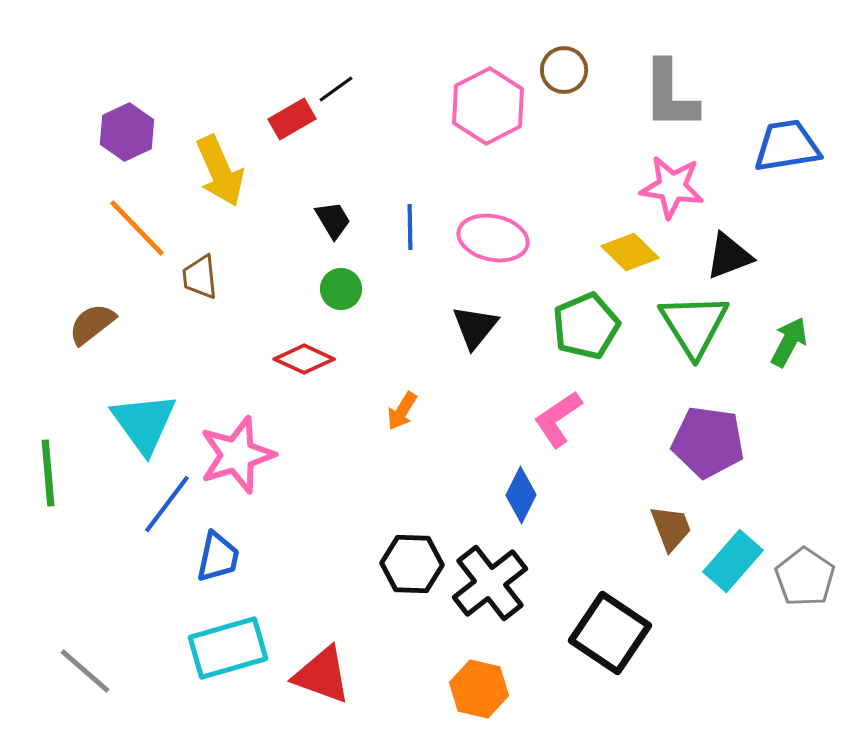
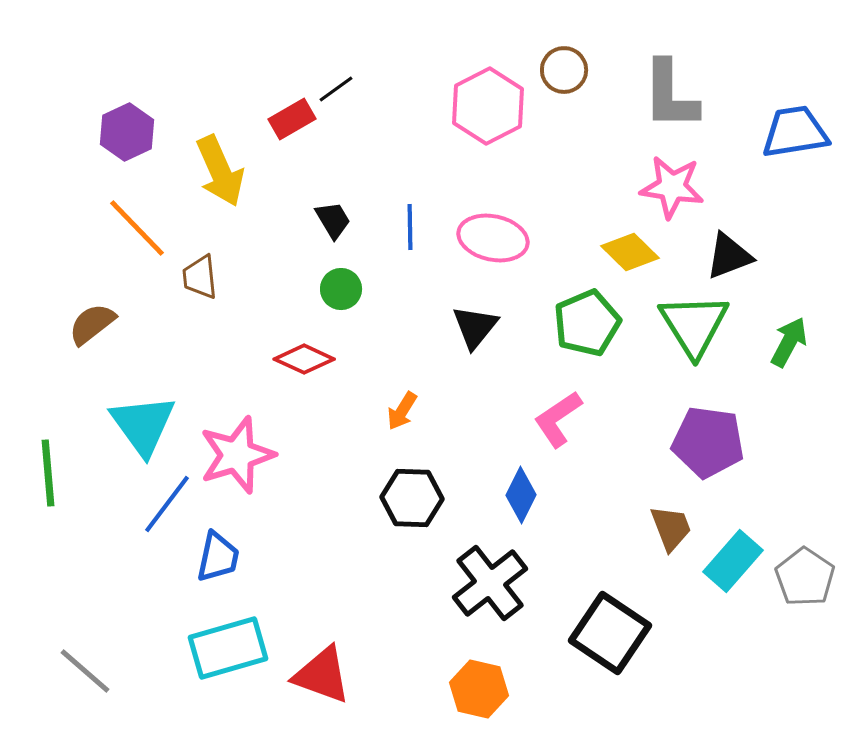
blue trapezoid at (787, 146): moved 8 px right, 14 px up
green pentagon at (586, 326): moved 1 px right, 3 px up
cyan triangle at (144, 423): moved 1 px left, 2 px down
black hexagon at (412, 564): moved 66 px up
